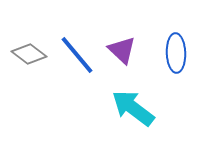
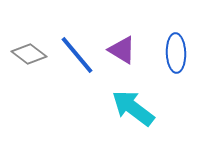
purple triangle: rotated 12 degrees counterclockwise
